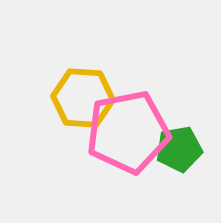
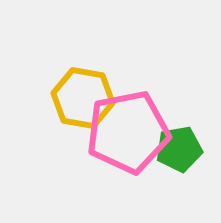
yellow hexagon: rotated 6 degrees clockwise
